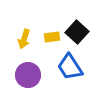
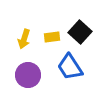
black square: moved 3 px right
